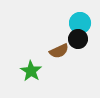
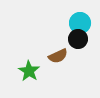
brown semicircle: moved 1 px left, 5 px down
green star: moved 2 px left
